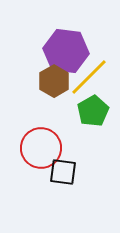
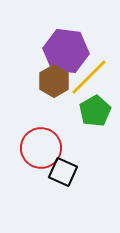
green pentagon: moved 2 px right
black square: rotated 16 degrees clockwise
